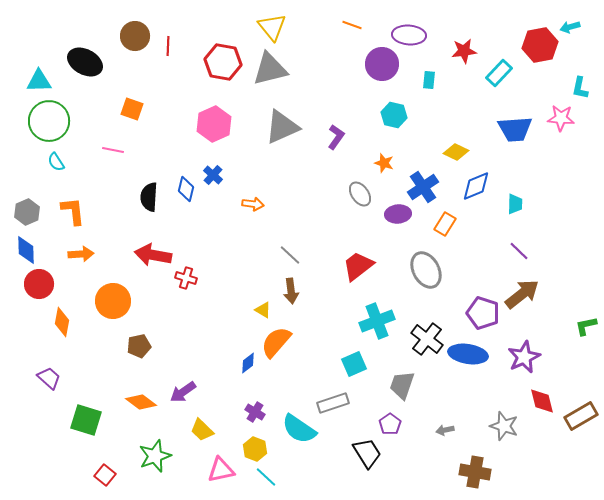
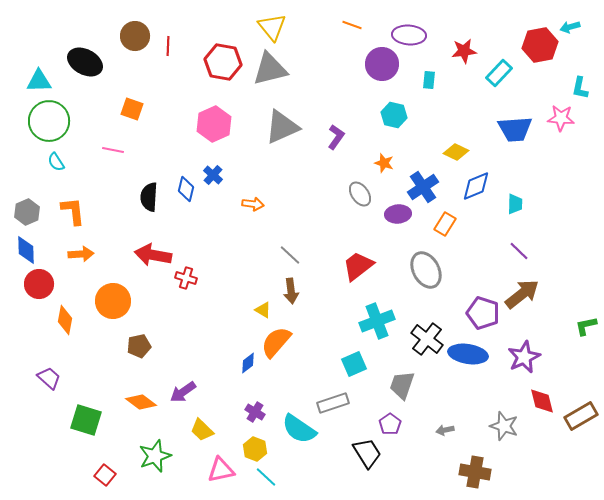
orange diamond at (62, 322): moved 3 px right, 2 px up
